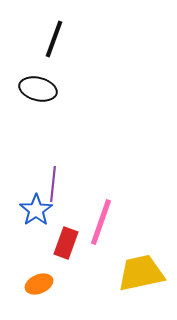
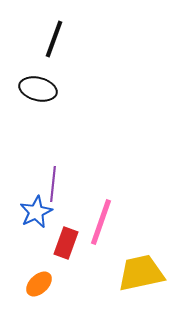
blue star: moved 2 px down; rotated 8 degrees clockwise
orange ellipse: rotated 20 degrees counterclockwise
